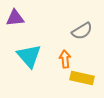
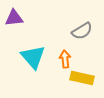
purple triangle: moved 1 px left
cyan triangle: moved 4 px right, 1 px down
